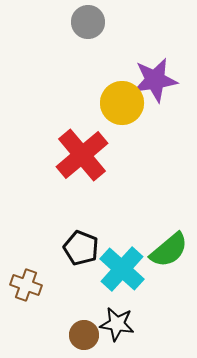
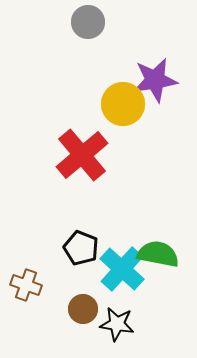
yellow circle: moved 1 px right, 1 px down
green semicircle: moved 11 px left, 4 px down; rotated 129 degrees counterclockwise
brown circle: moved 1 px left, 26 px up
